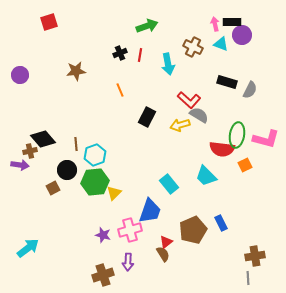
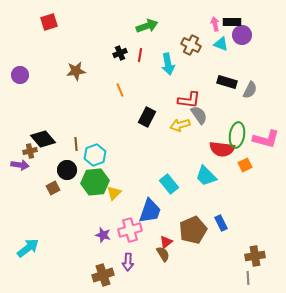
brown cross at (193, 47): moved 2 px left, 2 px up
red L-shape at (189, 100): rotated 35 degrees counterclockwise
gray semicircle at (199, 115): rotated 24 degrees clockwise
